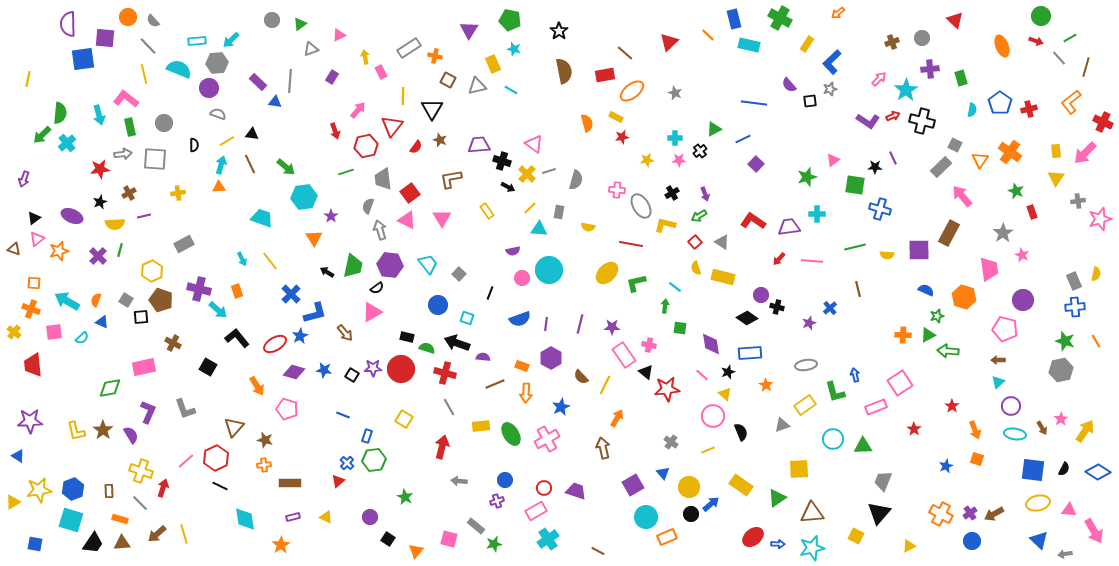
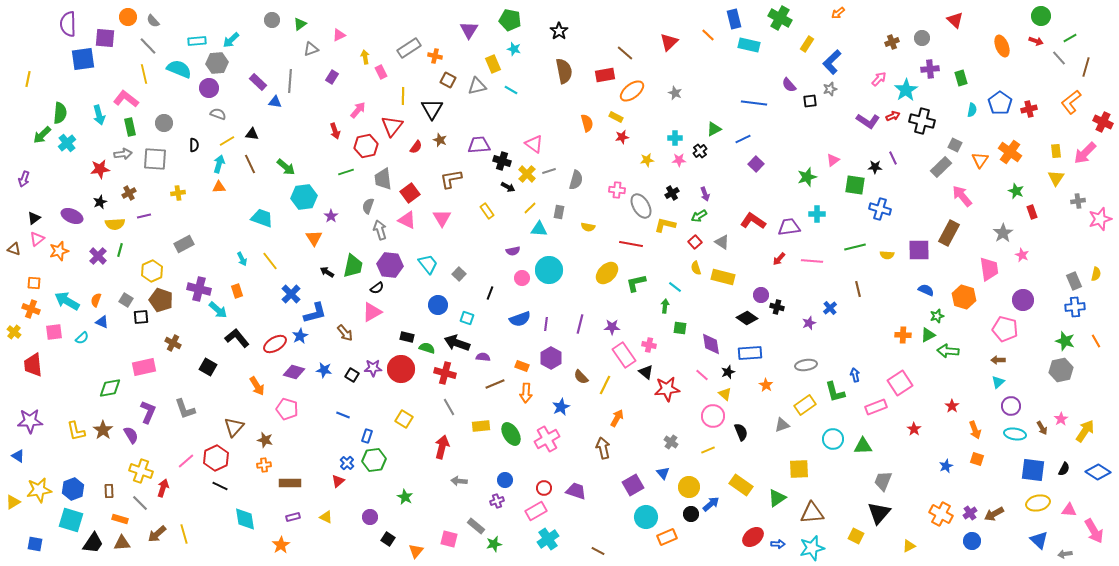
cyan arrow at (221, 165): moved 2 px left, 1 px up
